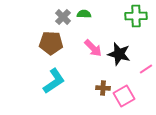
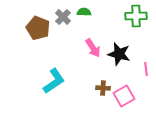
green semicircle: moved 2 px up
brown pentagon: moved 13 px left, 15 px up; rotated 20 degrees clockwise
pink arrow: rotated 12 degrees clockwise
pink line: rotated 64 degrees counterclockwise
